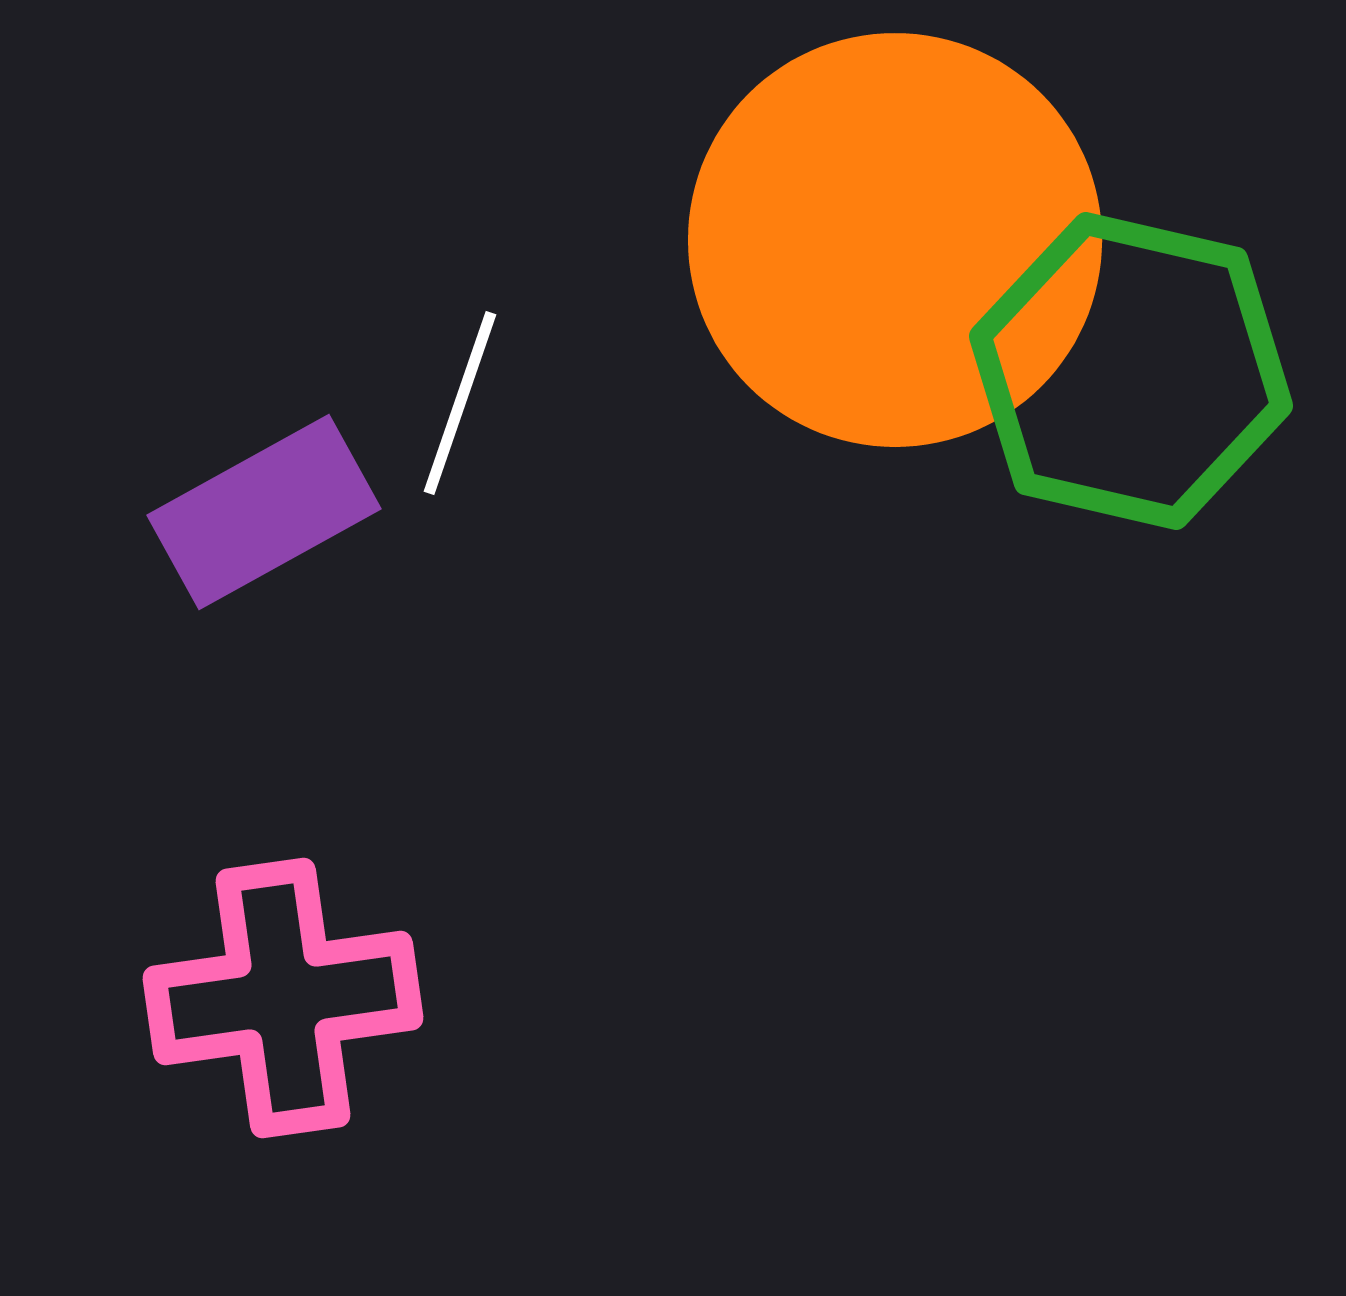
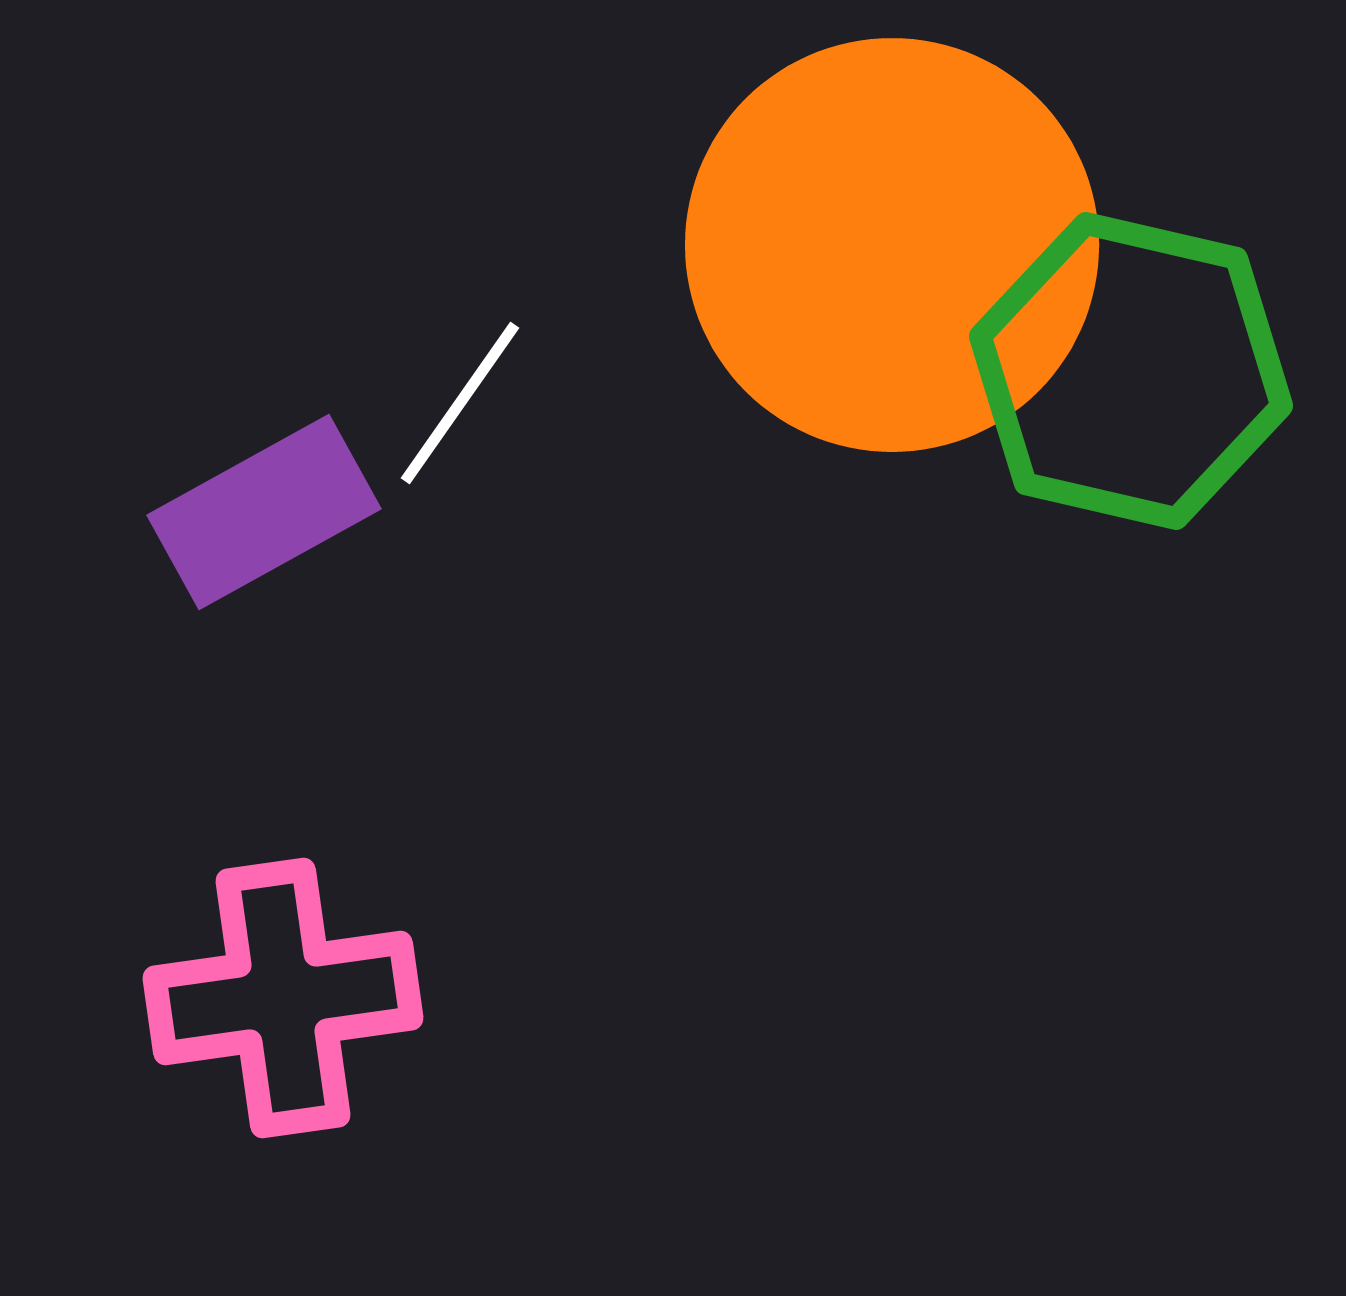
orange circle: moved 3 px left, 5 px down
white line: rotated 16 degrees clockwise
